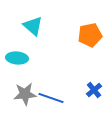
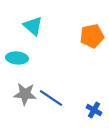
orange pentagon: moved 2 px right, 1 px down
blue cross: moved 20 px down; rotated 21 degrees counterclockwise
gray star: rotated 10 degrees clockwise
blue line: rotated 15 degrees clockwise
